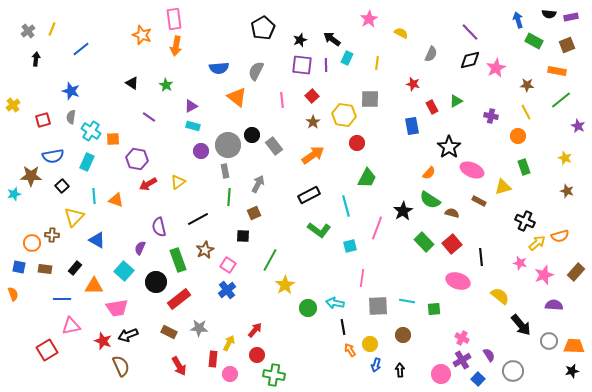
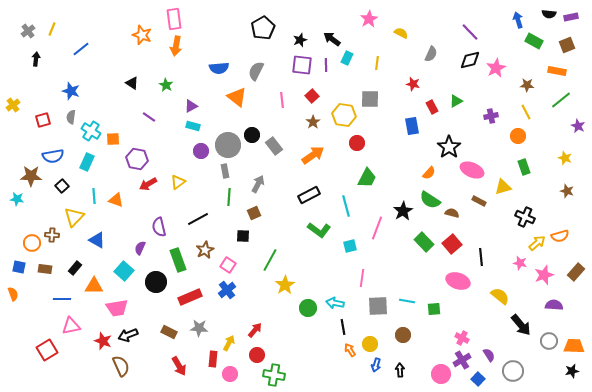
purple cross at (491, 116): rotated 24 degrees counterclockwise
cyan star at (14, 194): moved 3 px right, 5 px down; rotated 24 degrees clockwise
black cross at (525, 221): moved 4 px up
red rectangle at (179, 299): moved 11 px right, 2 px up; rotated 15 degrees clockwise
